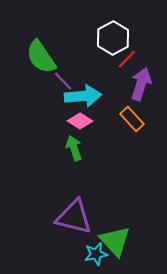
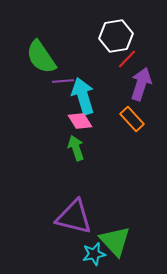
white hexagon: moved 3 px right, 2 px up; rotated 20 degrees clockwise
purple line: rotated 50 degrees counterclockwise
cyan arrow: rotated 102 degrees counterclockwise
pink diamond: rotated 25 degrees clockwise
green arrow: moved 2 px right
cyan star: moved 2 px left
